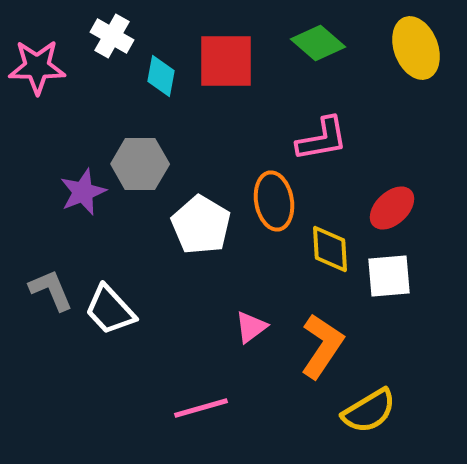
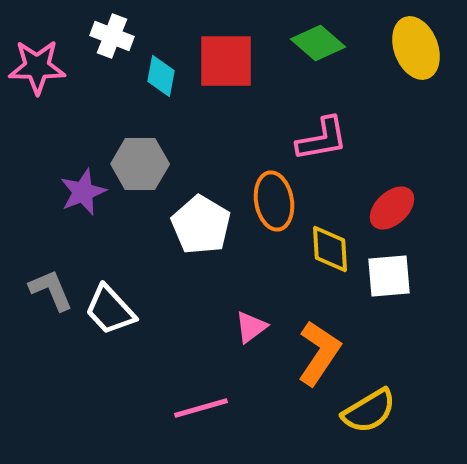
white cross: rotated 9 degrees counterclockwise
orange L-shape: moved 3 px left, 7 px down
